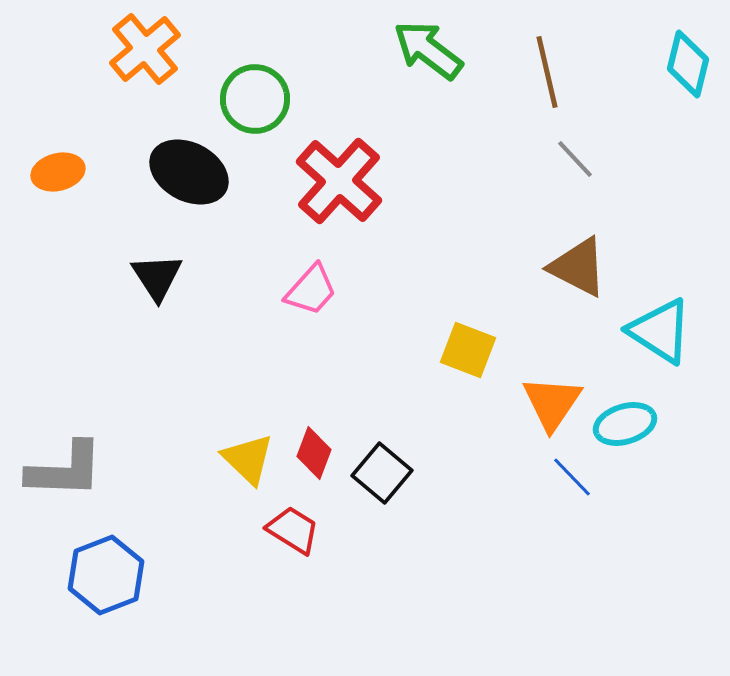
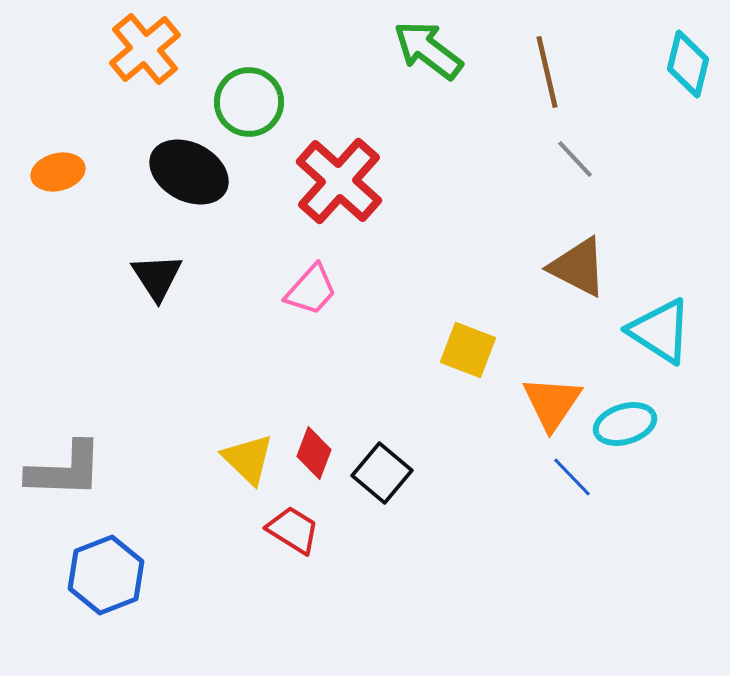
green circle: moved 6 px left, 3 px down
